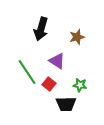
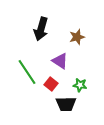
purple triangle: moved 3 px right
red square: moved 2 px right
